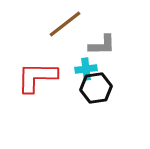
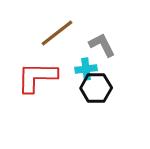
brown line: moved 8 px left, 9 px down
gray L-shape: rotated 116 degrees counterclockwise
black hexagon: rotated 8 degrees clockwise
